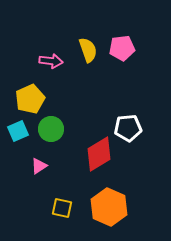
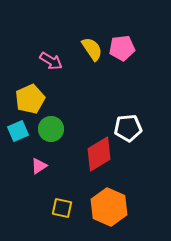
yellow semicircle: moved 4 px right, 1 px up; rotated 15 degrees counterclockwise
pink arrow: rotated 25 degrees clockwise
